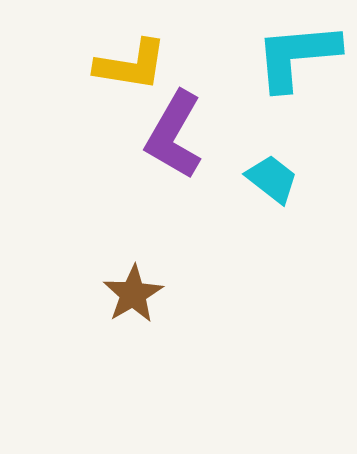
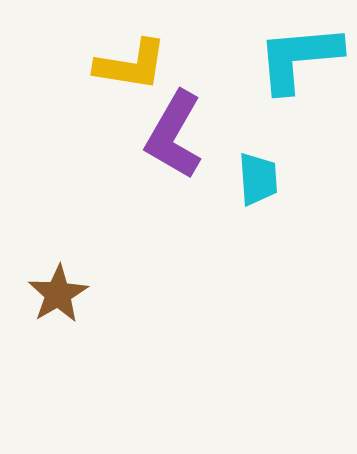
cyan L-shape: moved 2 px right, 2 px down
cyan trapezoid: moved 14 px left; rotated 48 degrees clockwise
brown star: moved 75 px left
